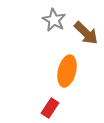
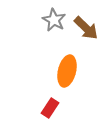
brown arrow: moved 5 px up
